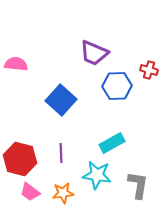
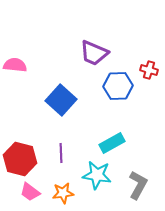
pink semicircle: moved 1 px left, 1 px down
blue hexagon: moved 1 px right
gray L-shape: rotated 20 degrees clockwise
